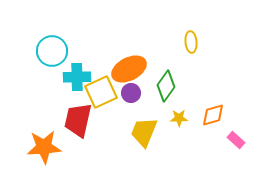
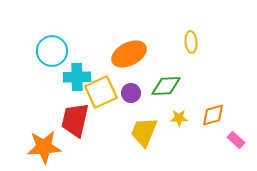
orange ellipse: moved 15 px up
green diamond: rotated 52 degrees clockwise
red trapezoid: moved 3 px left
